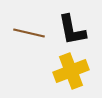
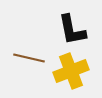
brown line: moved 25 px down
